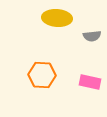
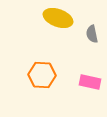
yellow ellipse: moved 1 px right; rotated 16 degrees clockwise
gray semicircle: moved 2 px up; rotated 84 degrees clockwise
